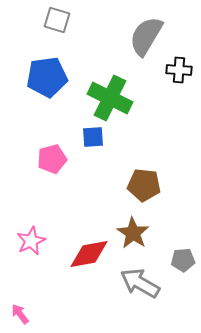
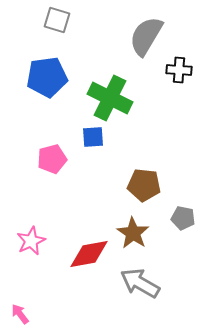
gray pentagon: moved 42 px up; rotated 15 degrees clockwise
